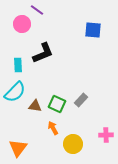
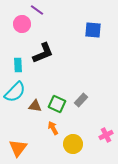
pink cross: rotated 24 degrees counterclockwise
